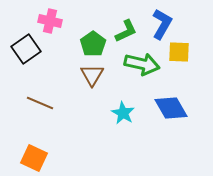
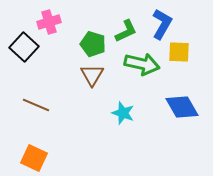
pink cross: moved 1 px left, 1 px down; rotated 30 degrees counterclockwise
green pentagon: rotated 20 degrees counterclockwise
black square: moved 2 px left, 2 px up; rotated 12 degrees counterclockwise
brown line: moved 4 px left, 2 px down
blue diamond: moved 11 px right, 1 px up
cyan star: rotated 10 degrees counterclockwise
